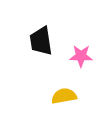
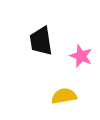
pink star: rotated 20 degrees clockwise
